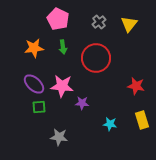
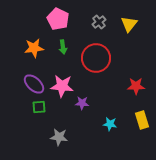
red star: rotated 12 degrees counterclockwise
